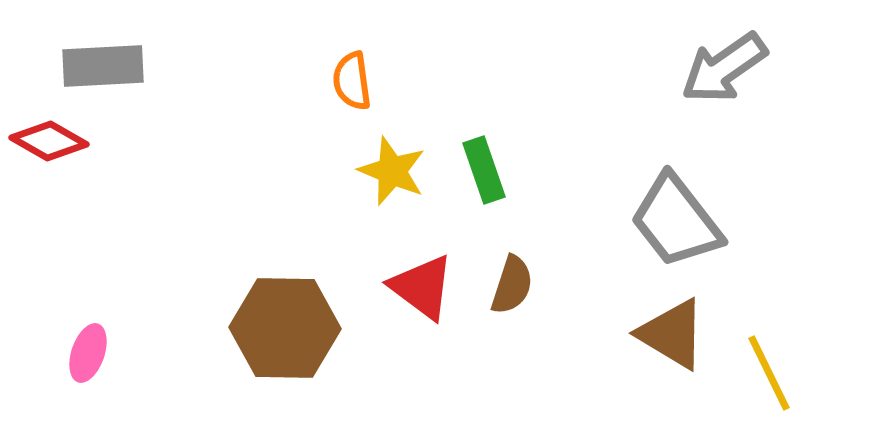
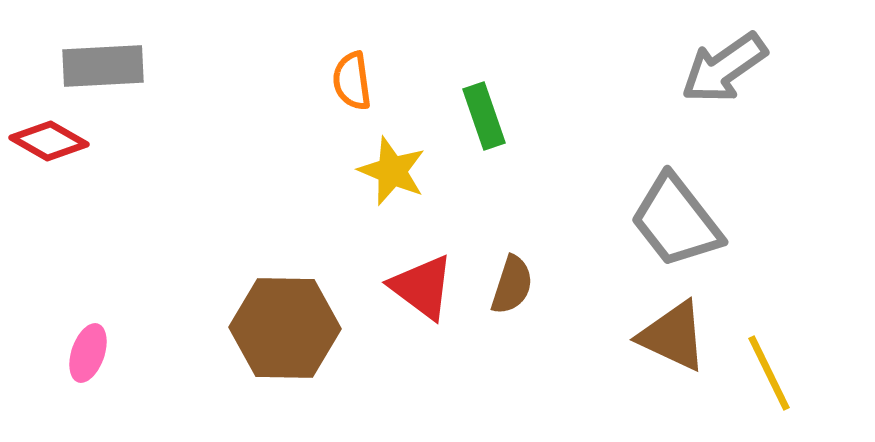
green rectangle: moved 54 px up
brown triangle: moved 1 px right, 2 px down; rotated 6 degrees counterclockwise
